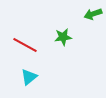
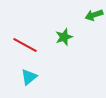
green arrow: moved 1 px right, 1 px down
green star: moved 1 px right; rotated 12 degrees counterclockwise
